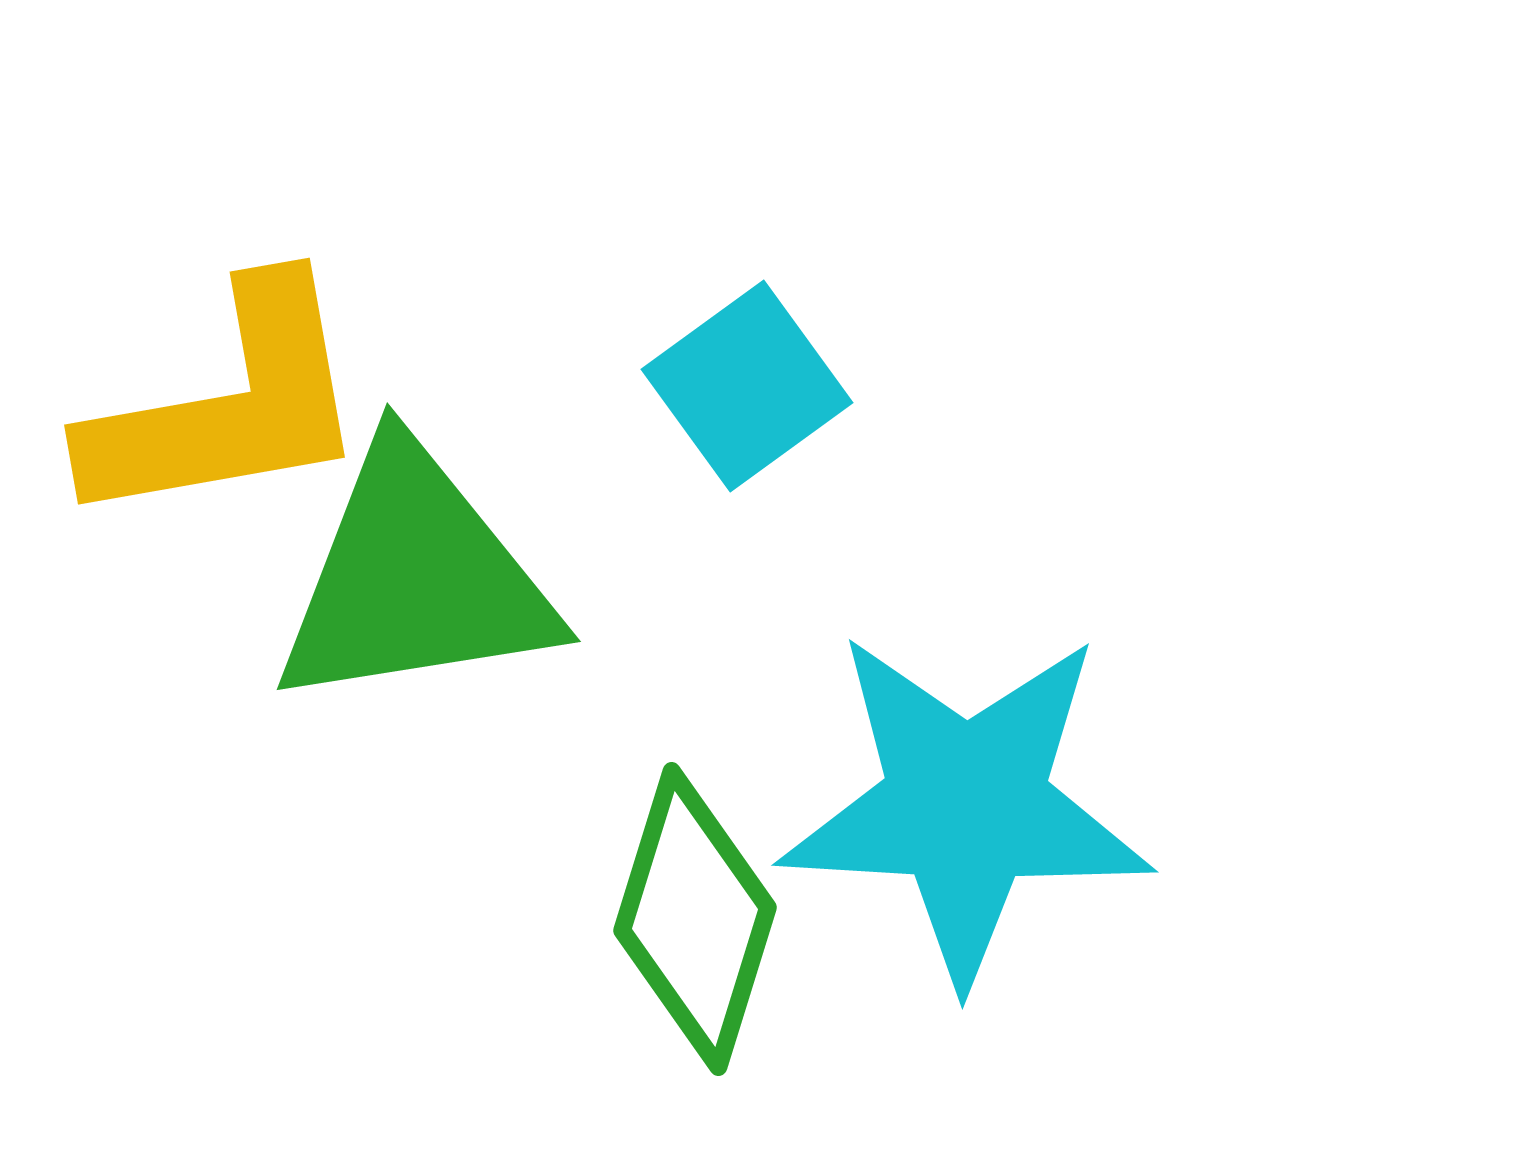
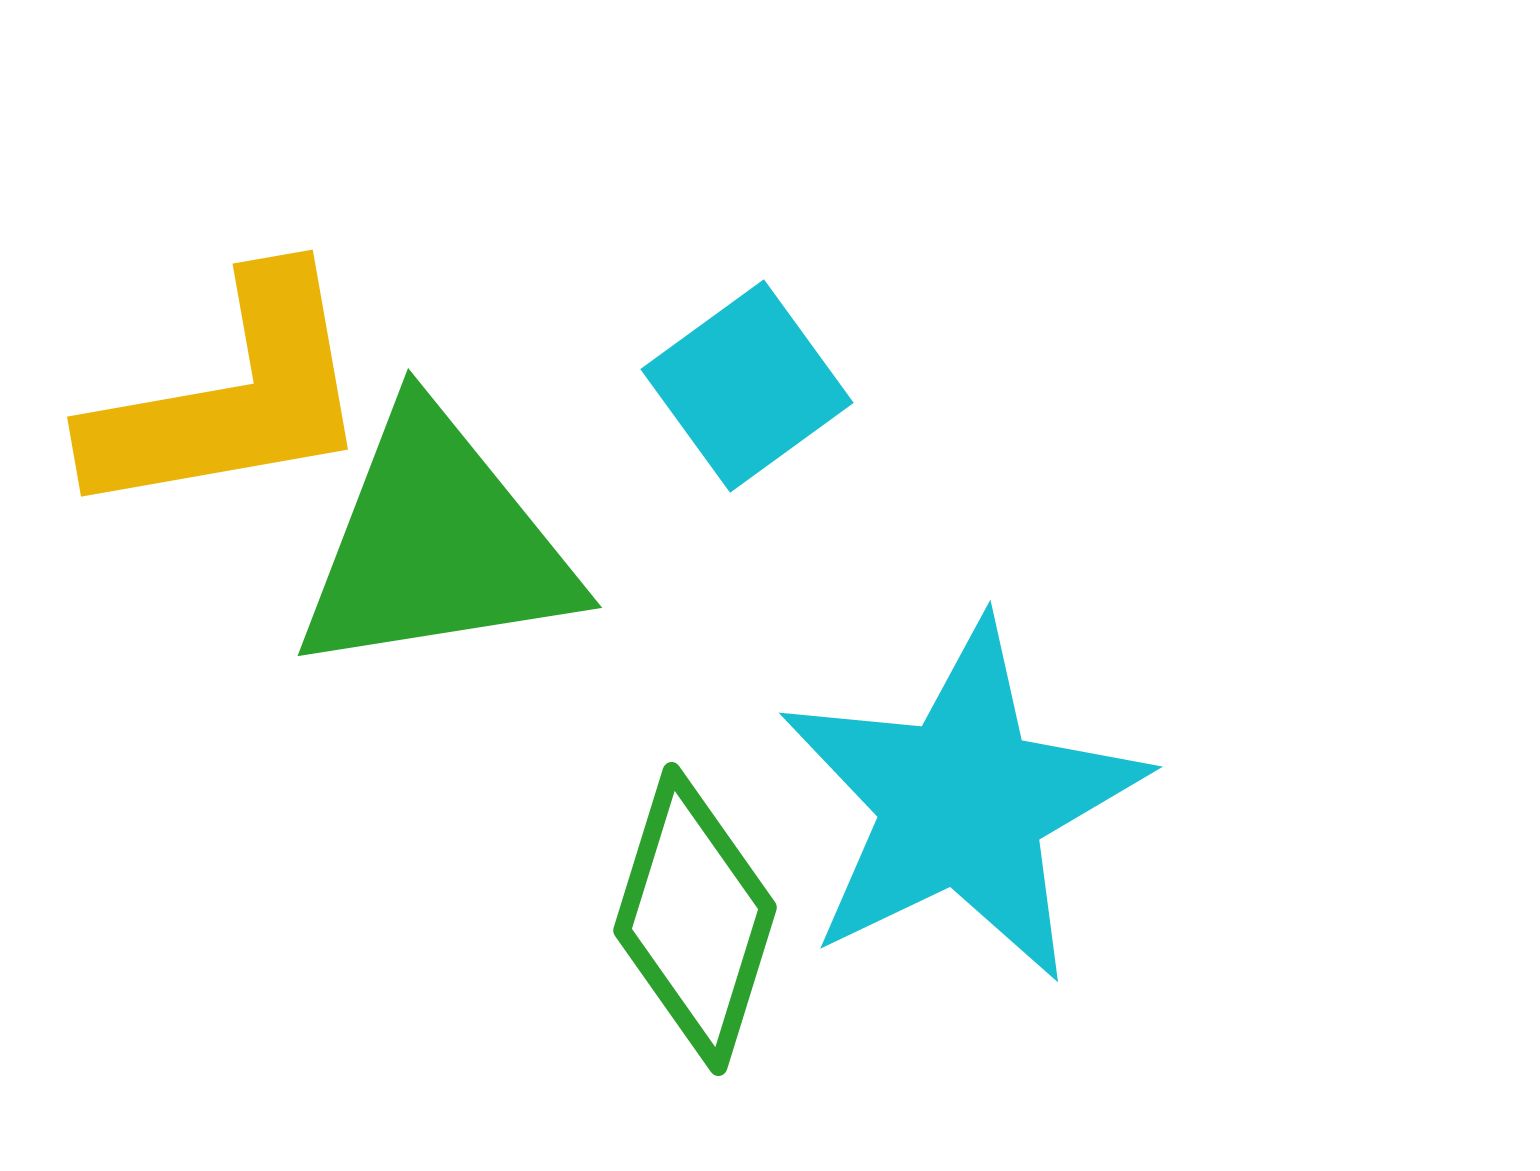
yellow L-shape: moved 3 px right, 8 px up
green triangle: moved 21 px right, 34 px up
cyan star: moved 4 px left, 4 px up; rotated 29 degrees counterclockwise
